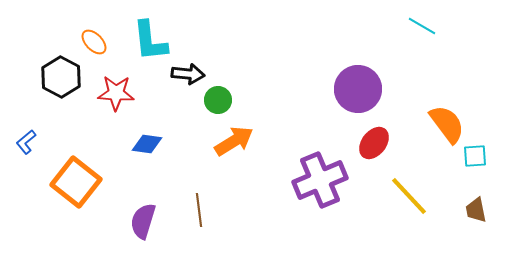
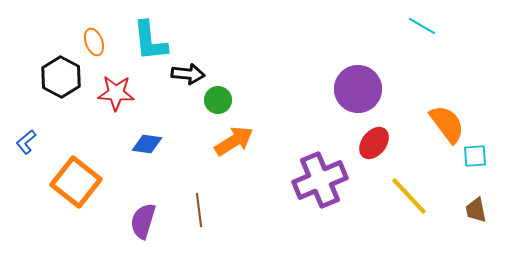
orange ellipse: rotated 24 degrees clockwise
